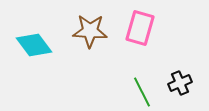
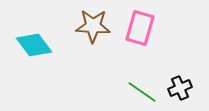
brown star: moved 3 px right, 5 px up
black cross: moved 5 px down
green line: rotated 28 degrees counterclockwise
